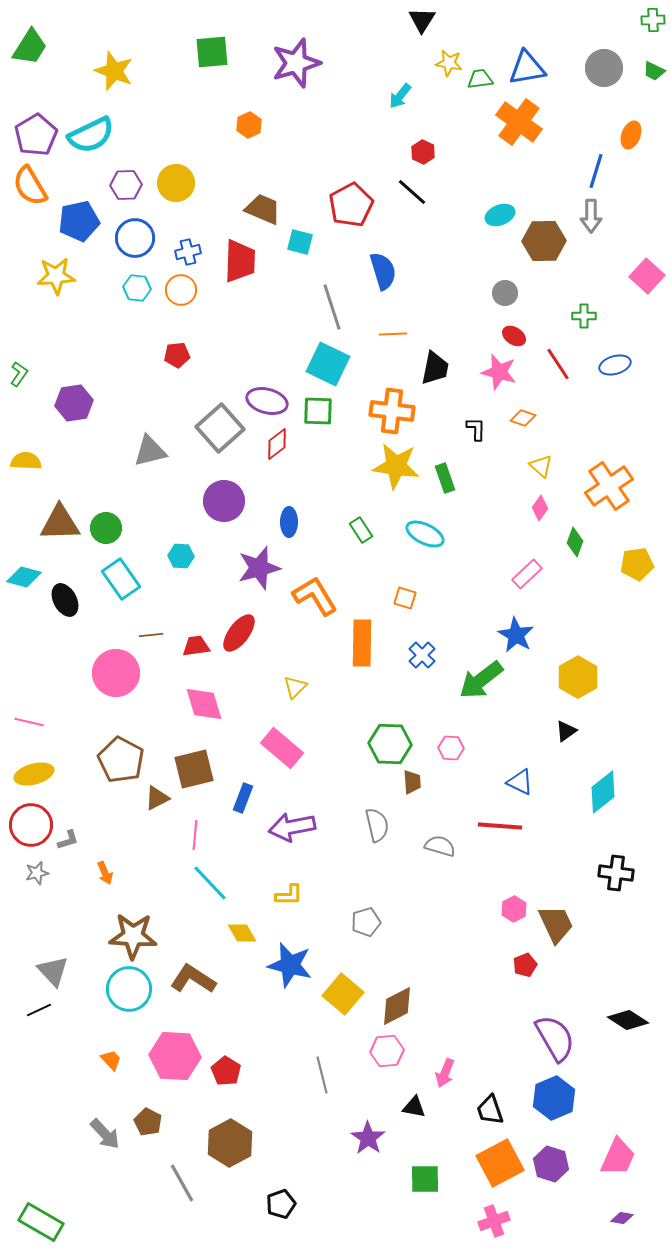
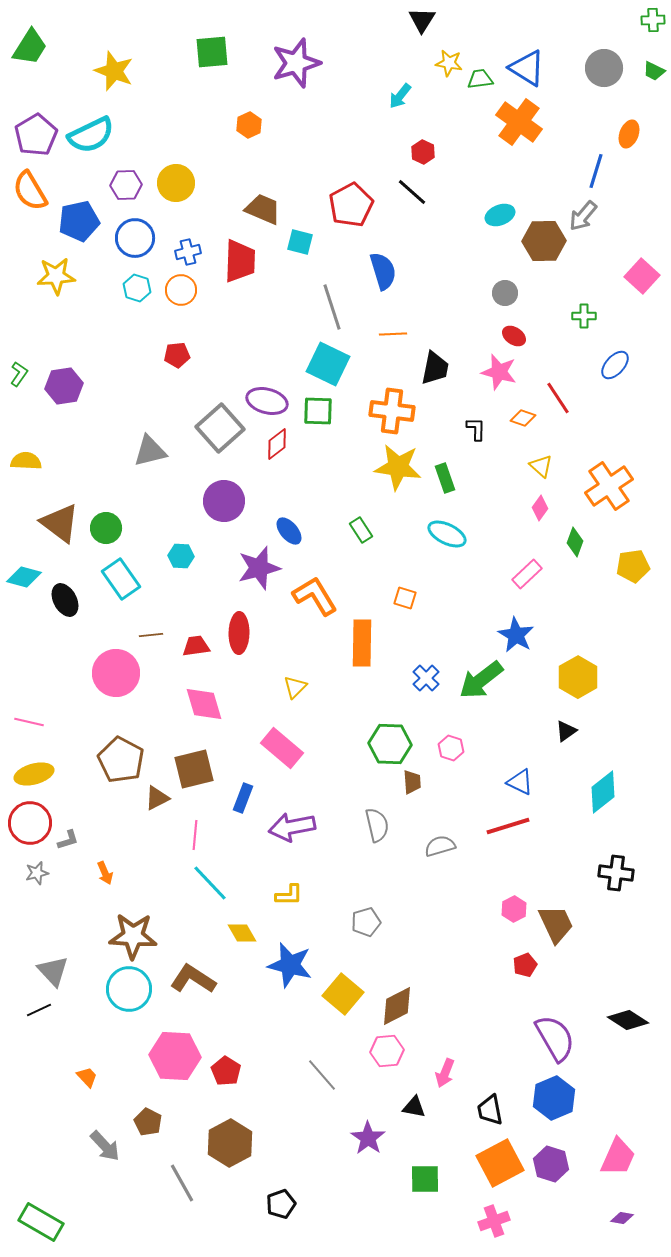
blue triangle at (527, 68): rotated 42 degrees clockwise
orange ellipse at (631, 135): moved 2 px left, 1 px up
orange semicircle at (30, 186): moved 5 px down
gray arrow at (591, 216): moved 8 px left; rotated 40 degrees clockwise
pink square at (647, 276): moved 5 px left
cyan hexagon at (137, 288): rotated 12 degrees clockwise
red line at (558, 364): moved 34 px down
blue ellipse at (615, 365): rotated 32 degrees counterclockwise
purple hexagon at (74, 403): moved 10 px left, 17 px up
yellow star at (396, 466): moved 2 px right, 1 px down
blue ellipse at (289, 522): moved 9 px down; rotated 40 degrees counterclockwise
brown triangle at (60, 523): rotated 39 degrees clockwise
cyan ellipse at (425, 534): moved 22 px right
yellow pentagon at (637, 564): moved 4 px left, 2 px down
red ellipse at (239, 633): rotated 36 degrees counterclockwise
blue cross at (422, 655): moved 4 px right, 23 px down
pink hexagon at (451, 748): rotated 15 degrees clockwise
red circle at (31, 825): moved 1 px left, 2 px up
red line at (500, 826): moved 8 px right; rotated 21 degrees counterclockwise
gray semicircle at (440, 846): rotated 32 degrees counterclockwise
orange trapezoid at (111, 1060): moved 24 px left, 17 px down
gray line at (322, 1075): rotated 27 degrees counterclockwise
black trapezoid at (490, 1110): rotated 8 degrees clockwise
gray arrow at (105, 1134): moved 12 px down
